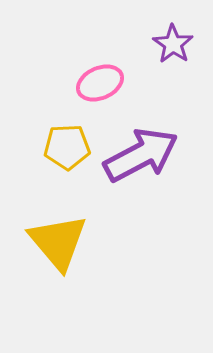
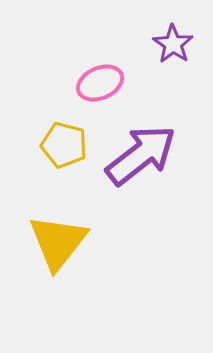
yellow pentagon: moved 3 px left, 2 px up; rotated 18 degrees clockwise
purple arrow: rotated 10 degrees counterclockwise
yellow triangle: rotated 18 degrees clockwise
